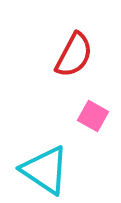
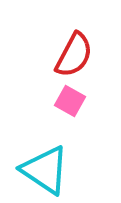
pink square: moved 23 px left, 15 px up
